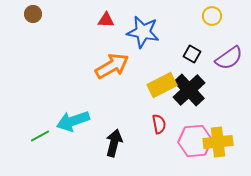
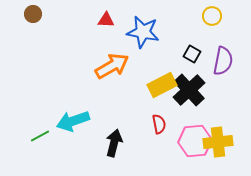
purple semicircle: moved 6 px left, 3 px down; rotated 44 degrees counterclockwise
